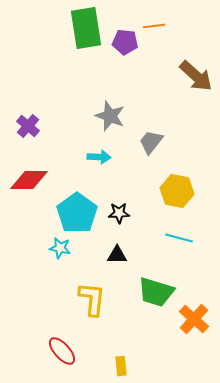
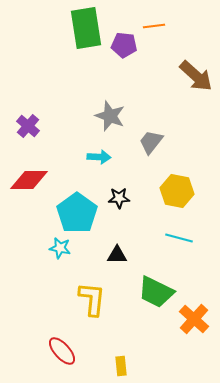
purple pentagon: moved 1 px left, 3 px down
black star: moved 15 px up
green trapezoid: rotated 9 degrees clockwise
